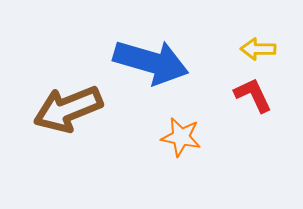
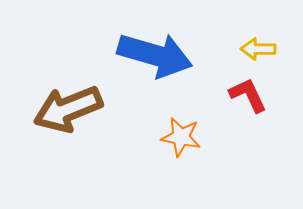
blue arrow: moved 4 px right, 7 px up
red L-shape: moved 5 px left
